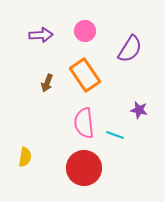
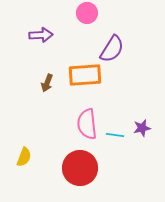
pink circle: moved 2 px right, 18 px up
purple semicircle: moved 18 px left
orange rectangle: rotated 60 degrees counterclockwise
purple star: moved 3 px right, 18 px down; rotated 24 degrees counterclockwise
pink semicircle: moved 3 px right, 1 px down
cyan line: rotated 12 degrees counterclockwise
yellow semicircle: moved 1 px left; rotated 12 degrees clockwise
red circle: moved 4 px left
